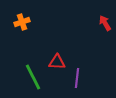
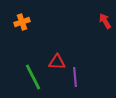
red arrow: moved 2 px up
purple line: moved 2 px left, 1 px up; rotated 12 degrees counterclockwise
